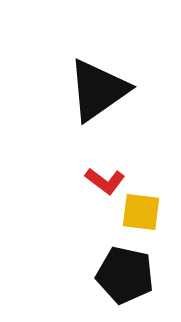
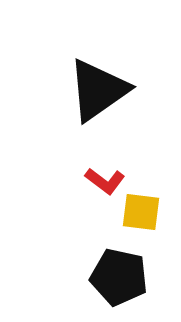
black pentagon: moved 6 px left, 2 px down
